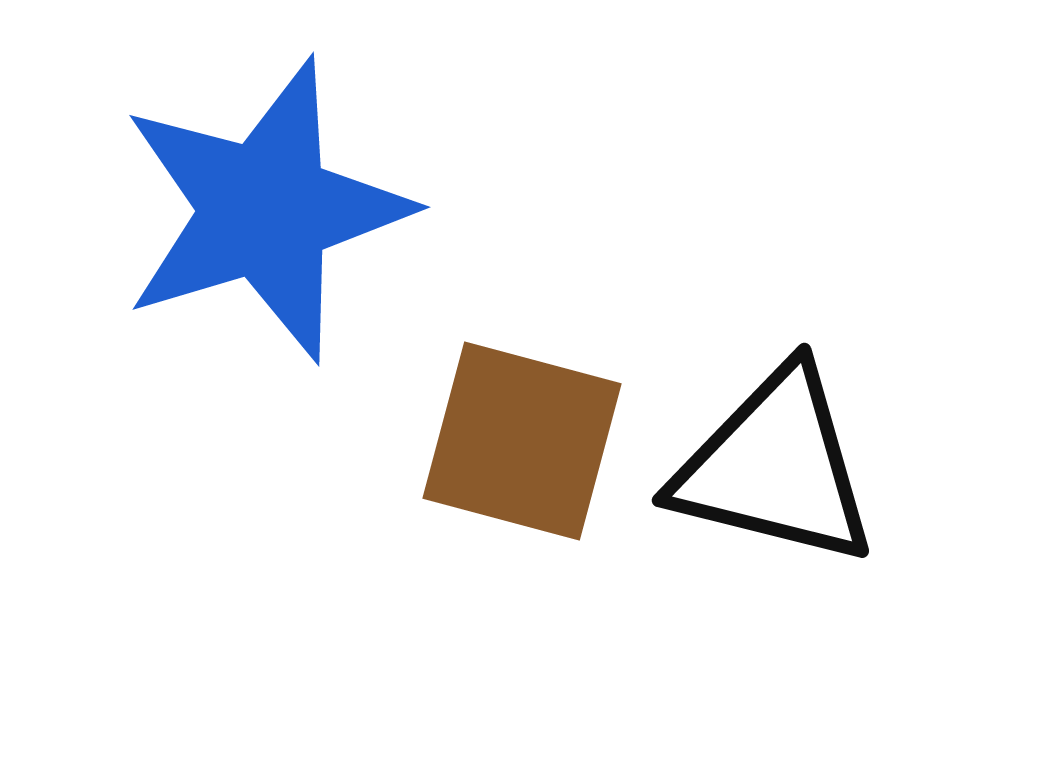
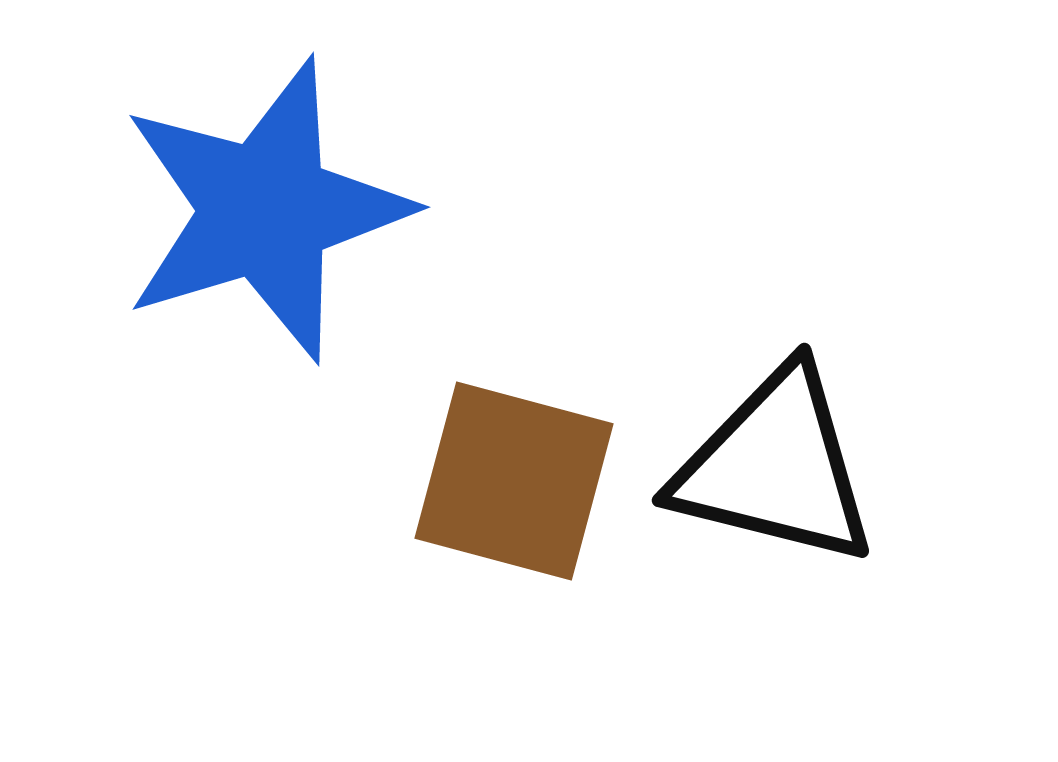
brown square: moved 8 px left, 40 px down
